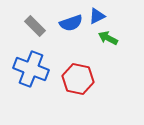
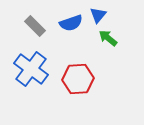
blue triangle: moved 1 px right, 1 px up; rotated 24 degrees counterclockwise
green arrow: rotated 12 degrees clockwise
blue cross: rotated 16 degrees clockwise
red hexagon: rotated 16 degrees counterclockwise
